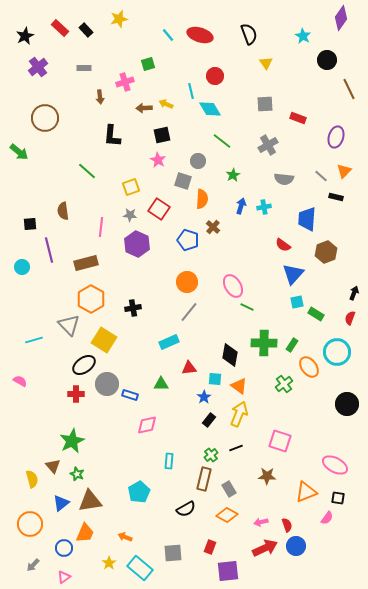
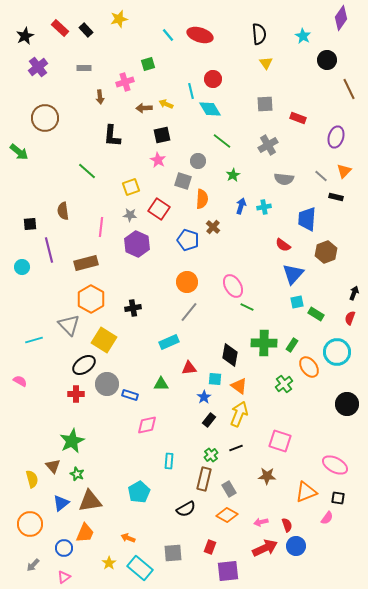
black semicircle at (249, 34): moved 10 px right; rotated 15 degrees clockwise
red circle at (215, 76): moved 2 px left, 3 px down
orange arrow at (125, 537): moved 3 px right, 1 px down
